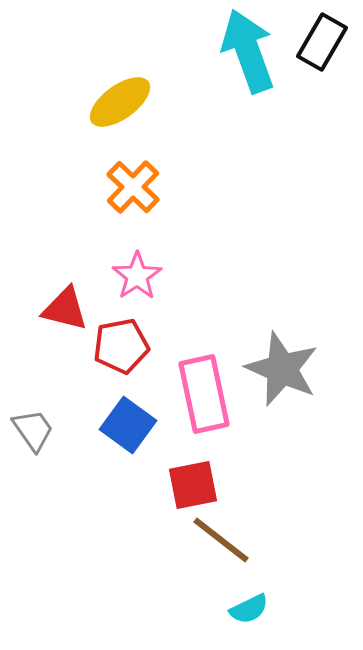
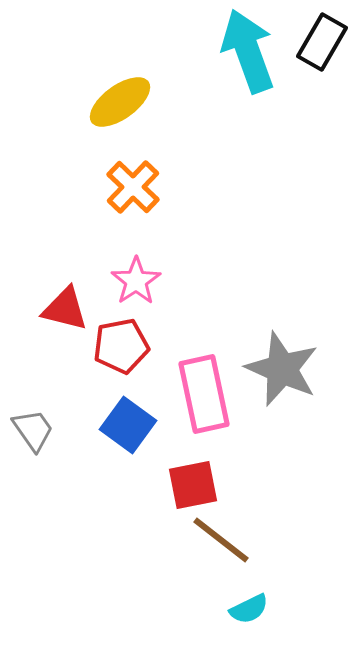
pink star: moved 1 px left, 5 px down
